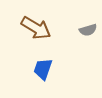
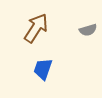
brown arrow: rotated 88 degrees counterclockwise
